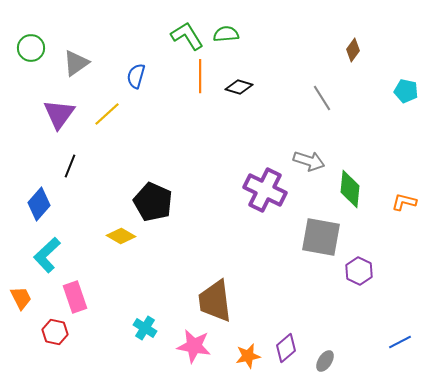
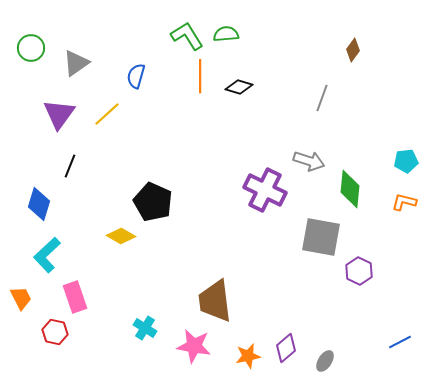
cyan pentagon: moved 70 px down; rotated 20 degrees counterclockwise
gray line: rotated 52 degrees clockwise
blue diamond: rotated 24 degrees counterclockwise
